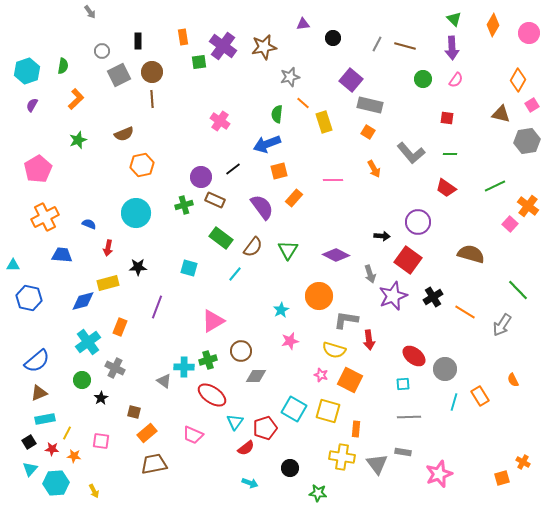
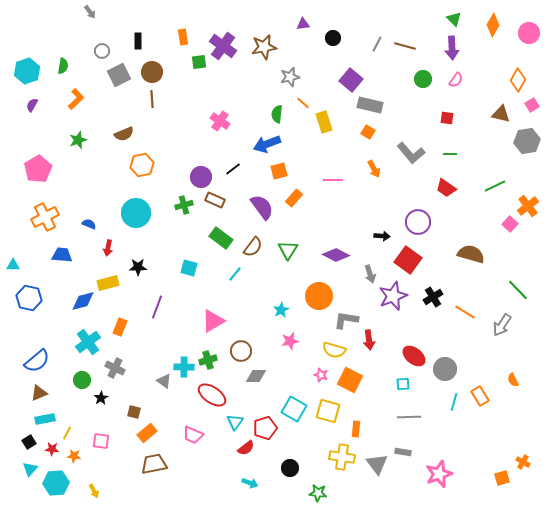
orange cross at (528, 206): rotated 15 degrees clockwise
